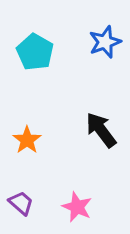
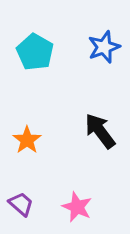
blue star: moved 1 px left, 5 px down
black arrow: moved 1 px left, 1 px down
purple trapezoid: moved 1 px down
